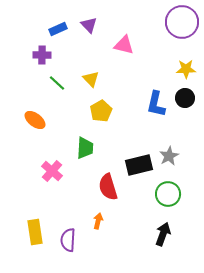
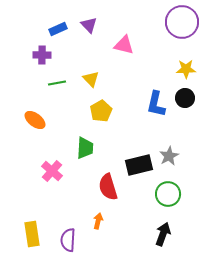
green line: rotated 54 degrees counterclockwise
yellow rectangle: moved 3 px left, 2 px down
